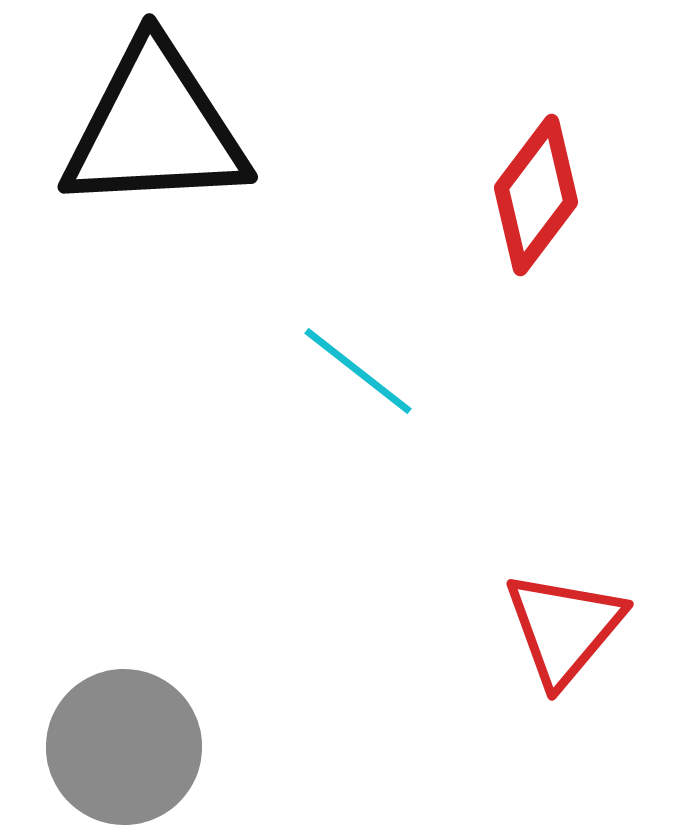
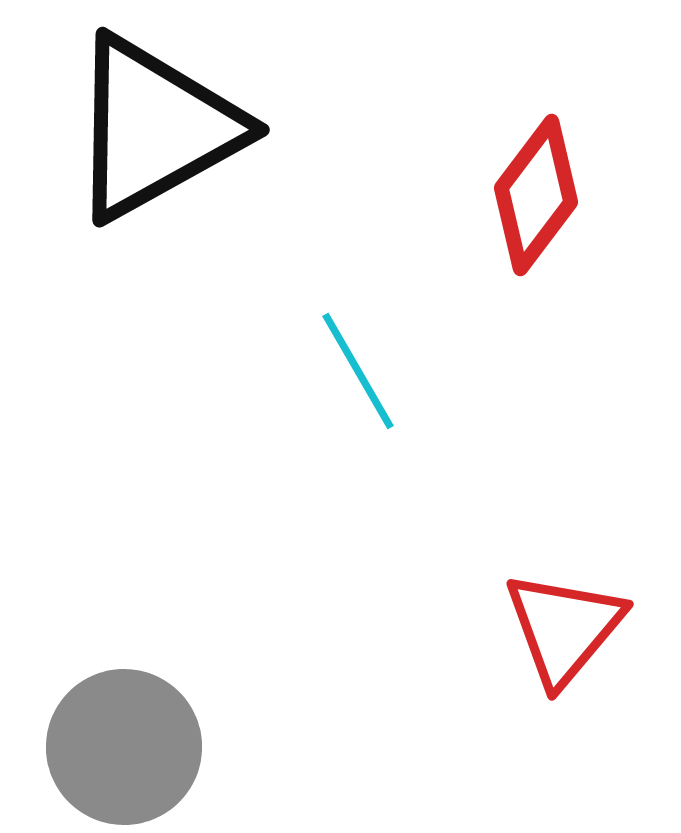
black triangle: rotated 26 degrees counterclockwise
cyan line: rotated 22 degrees clockwise
